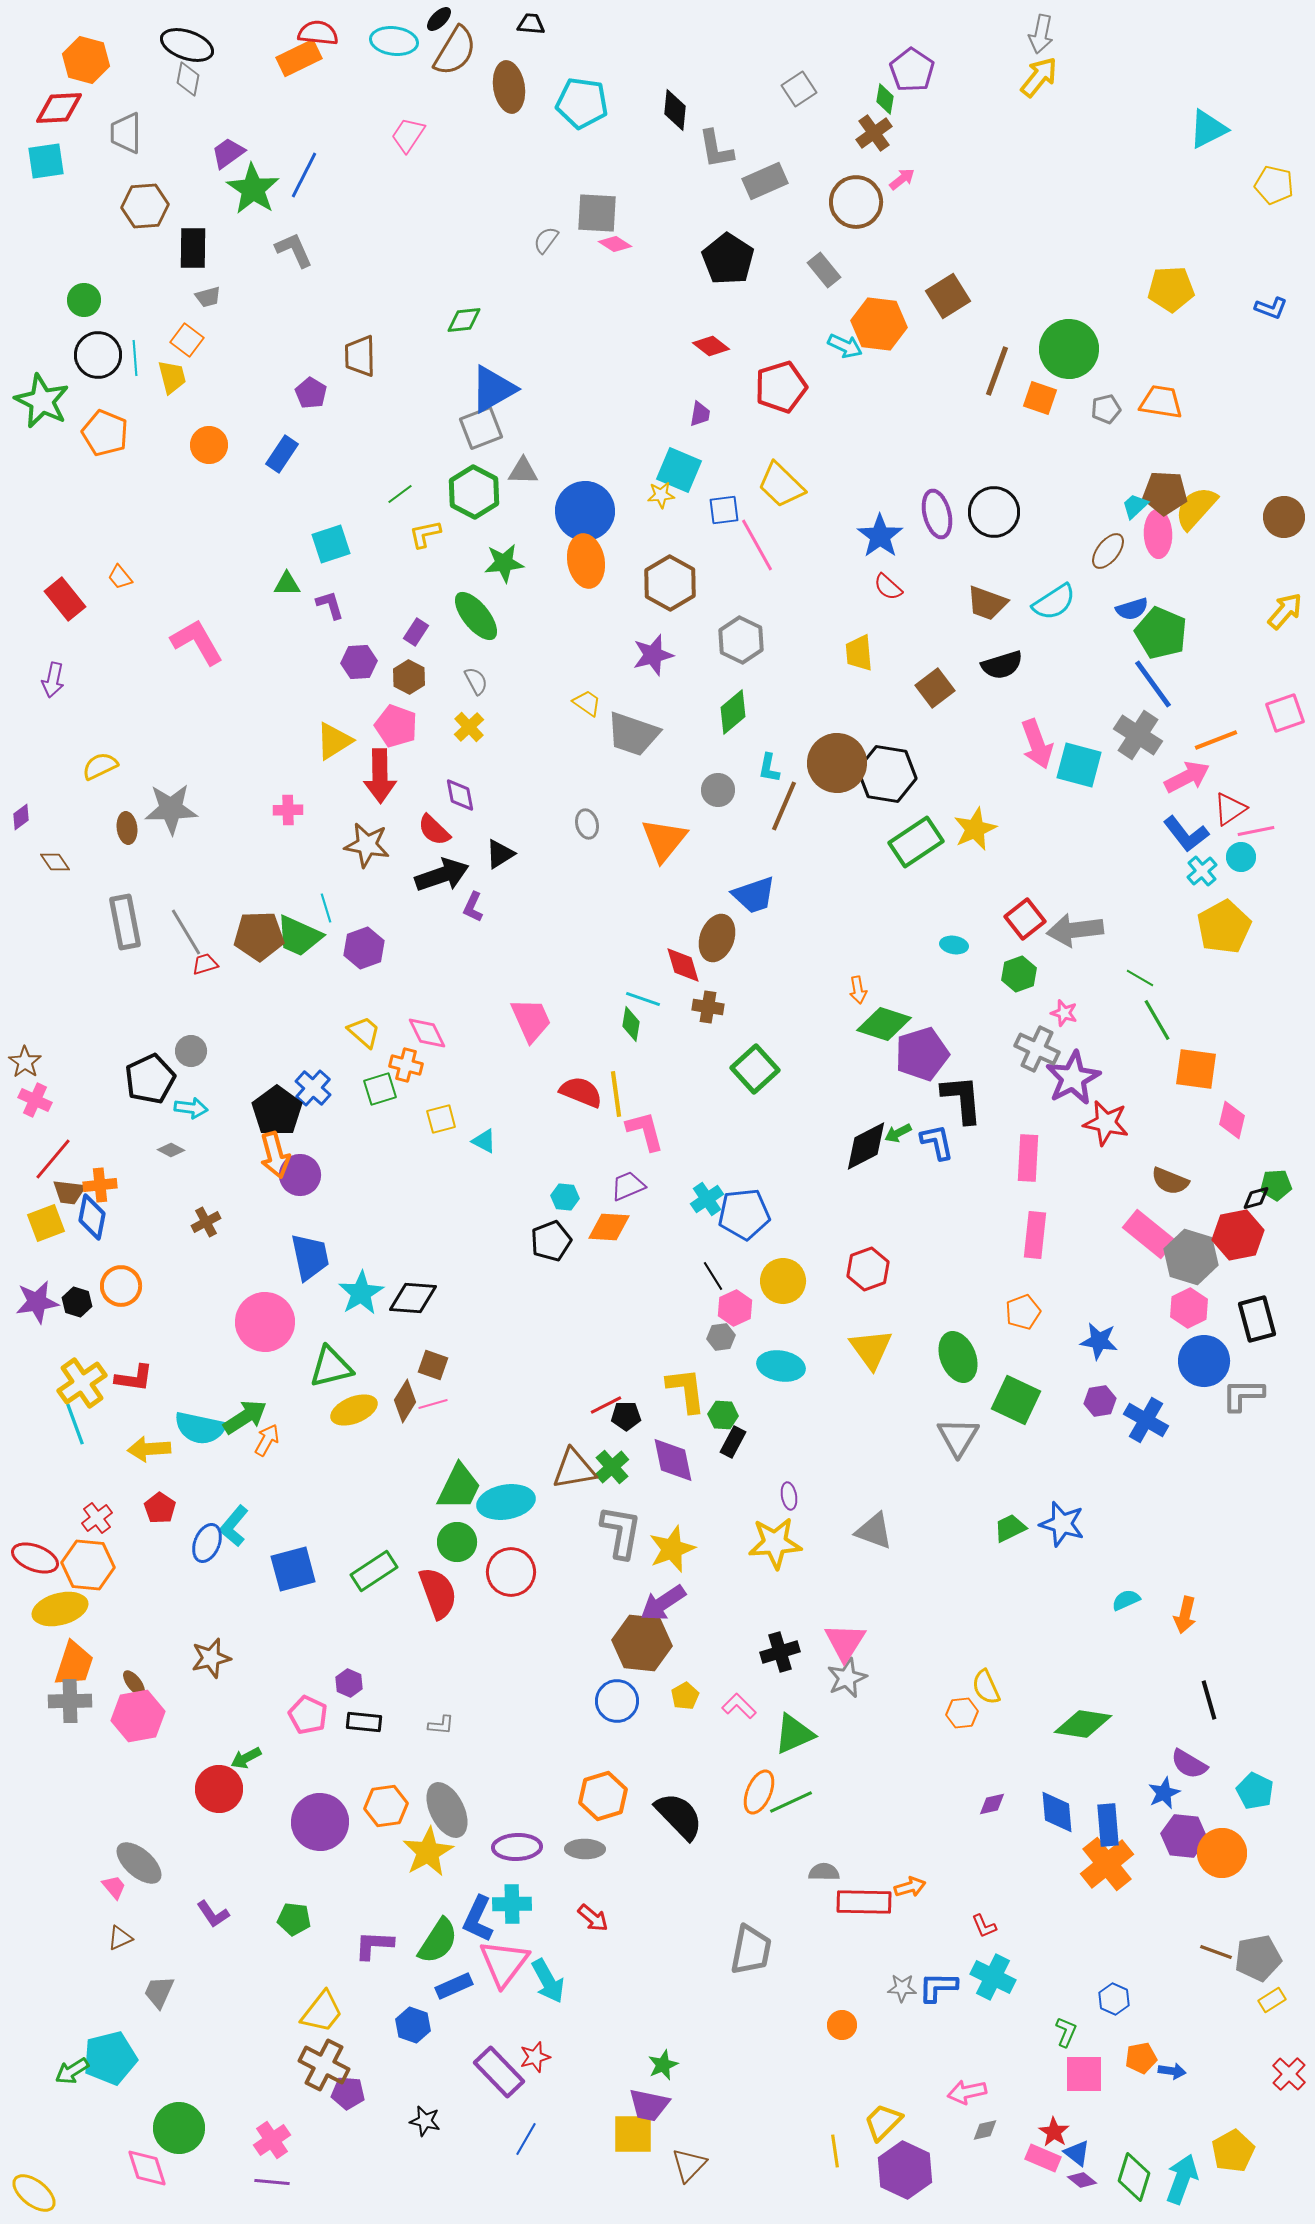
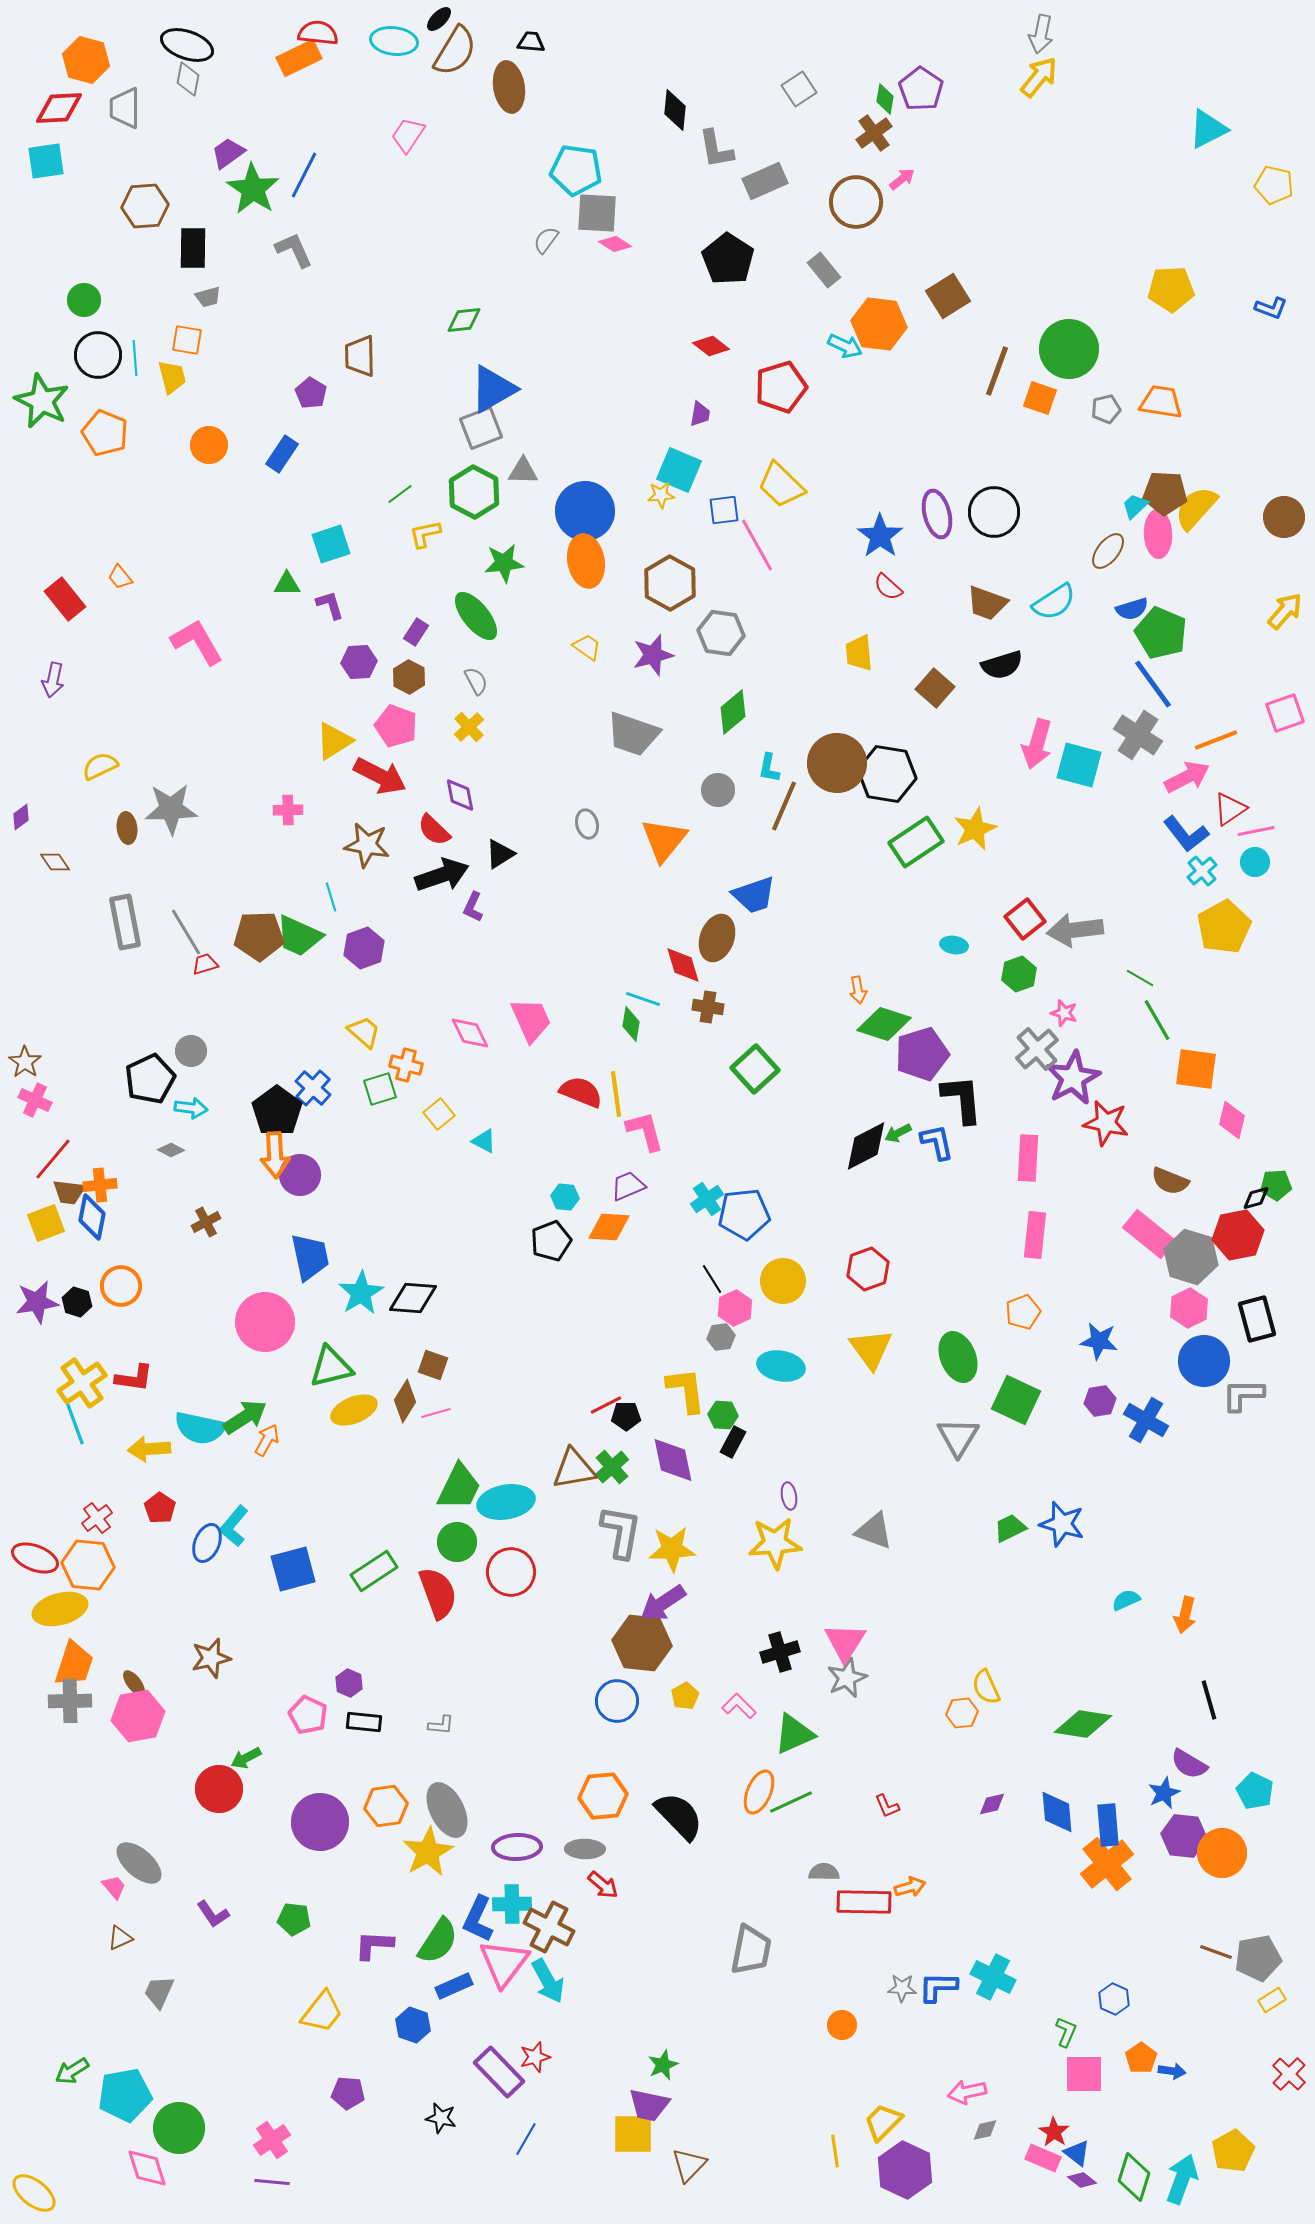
black trapezoid at (531, 24): moved 18 px down
purple pentagon at (912, 70): moved 9 px right, 19 px down
cyan pentagon at (582, 103): moved 6 px left, 67 px down
gray trapezoid at (126, 133): moved 1 px left, 25 px up
orange square at (187, 340): rotated 28 degrees counterclockwise
gray hexagon at (741, 640): moved 20 px left, 7 px up; rotated 18 degrees counterclockwise
brown square at (935, 688): rotated 12 degrees counterclockwise
yellow trapezoid at (587, 703): moved 56 px up
pink arrow at (1037, 744): rotated 36 degrees clockwise
red arrow at (380, 776): rotated 62 degrees counterclockwise
cyan circle at (1241, 857): moved 14 px right, 5 px down
cyan line at (326, 908): moved 5 px right, 11 px up
pink diamond at (427, 1033): moved 43 px right
gray cross at (1037, 1049): rotated 24 degrees clockwise
yellow square at (441, 1119): moved 2 px left, 5 px up; rotated 24 degrees counterclockwise
orange arrow at (275, 1155): rotated 12 degrees clockwise
black line at (713, 1276): moved 1 px left, 3 px down
pink line at (433, 1404): moved 3 px right, 9 px down
yellow star at (672, 1549): rotated 18 degrees clockwise
orange hexagon at (603, 1796): rotated 12 degrees clockwise
red arrow at (593, 1918): moved 10 px right, 33 px up
red L-shape at (984, 1926): moved 97 px left, 120 px up
cyan pentagon at (110, 2058): moved 15 px right, 37 px down; rotated 4 degrees clockwise
orange pentagon at (1141, 2058): rotated 24 degrees counterclockwise
brown cross at (324, 2065): moved 225 px right, 138 px up
black star at (425, 2121): moved 16 px right, 3 px up
